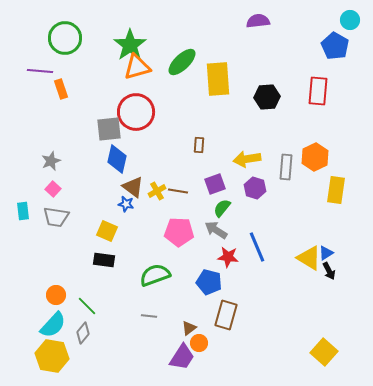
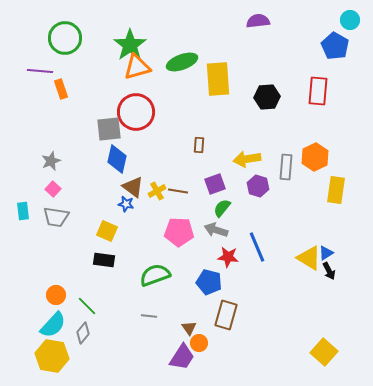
green ellipse at (182, 62): rotated 24 degrees clockwise
purple hexagon at (255, 188): moved 3 px right, 2 px up
gray arrow at (216, 230): rotated 15 degrees counterclockwise
brown triangle at (189, 328): rotated 28 degrees counterclockwise
